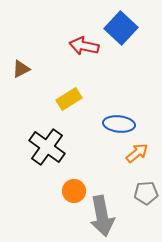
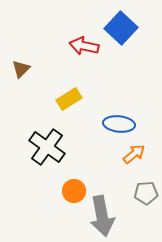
brown triangle: rotated 18 degrees counterclockwise
orange arrow: moved 3 px left, 1 px down
